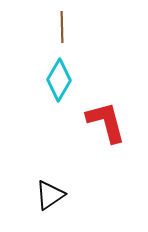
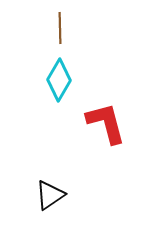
brown line: moved 2 px left, 1 px down
red L-shape: moved 1 px down
